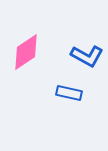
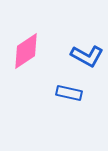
pink diamond: moved 1 px up
